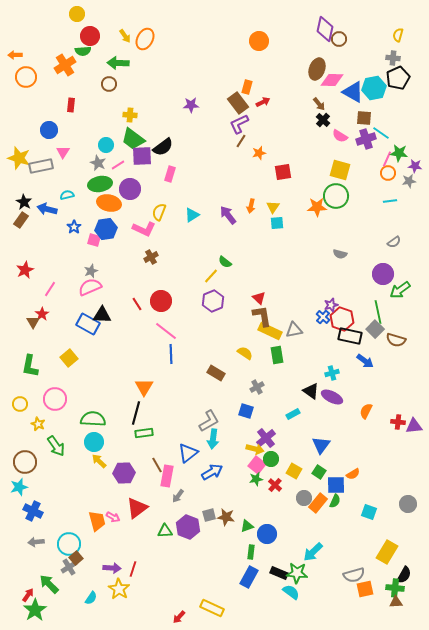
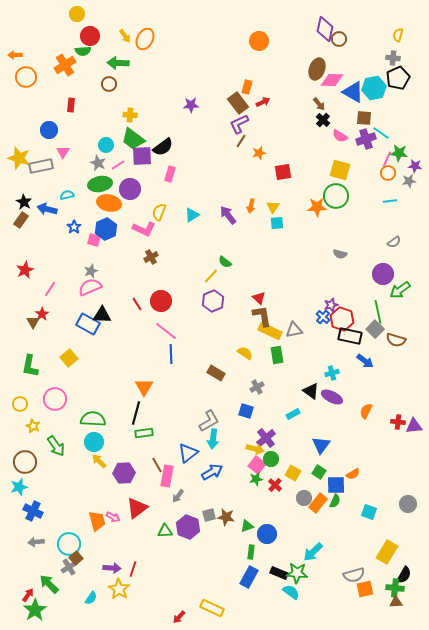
blue hexagon at (106, 229): rotated 15 degrees counterclockwise
yellow star at (38, 424): moved 5 px left, 2 px down
yellow square at (294, 471): moved 1 px left, 2 px down
